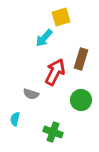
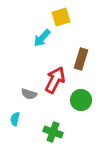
cyan arrow: moved 2 px left
red arrow: moved 8 px down
gray semicircle: moved 2 px left
